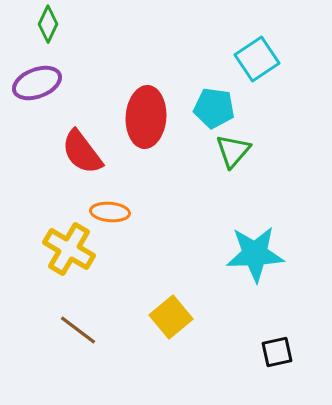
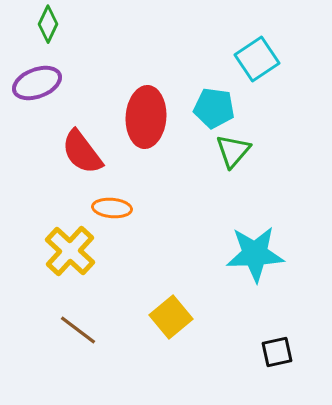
orange ellipse: moved 2 px right, 4 px up
yellow cross: moved 1 px right, 2 px down; rotated 12 degrees clockwise
